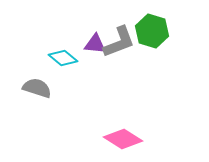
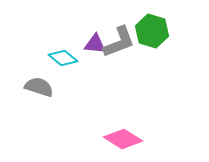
gray semicircle: moved 2 px right, 1 px up
